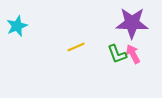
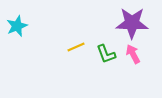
green L-shape: moved 11 px left
